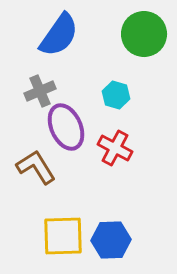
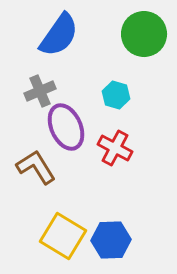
yellow square: rotated 33 degrees clockwise
